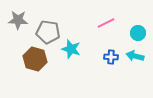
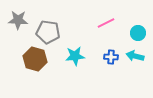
cyan star: moved 4 px right, 7 px down; rotated 24 degrees counterclockwise
